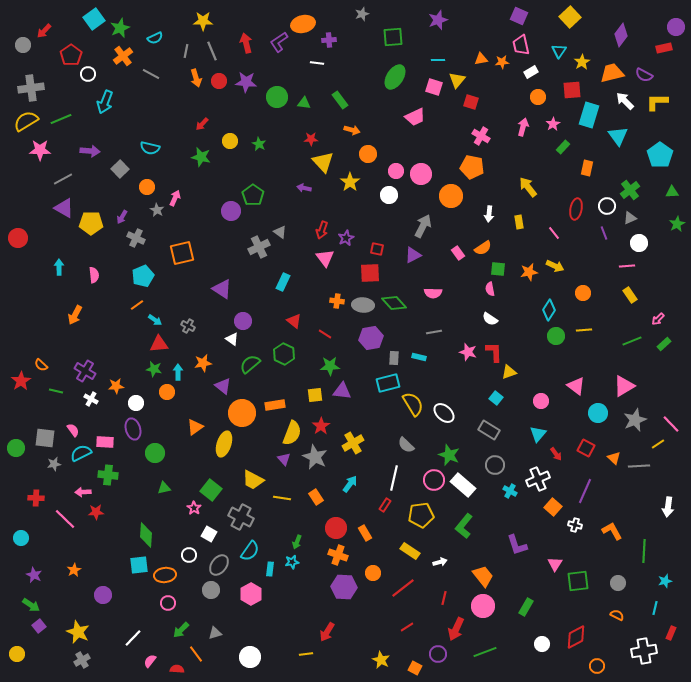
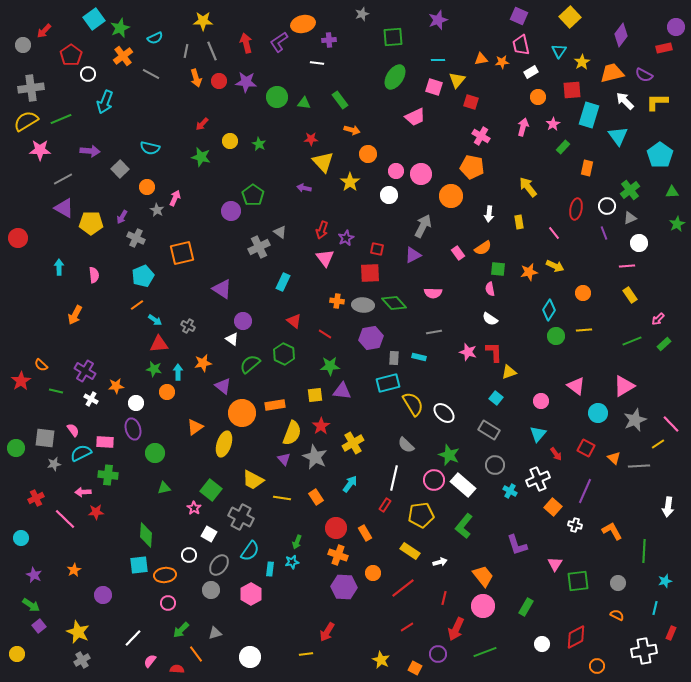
red cross at (36, 498): rotated 28 degrees counterclockwise
